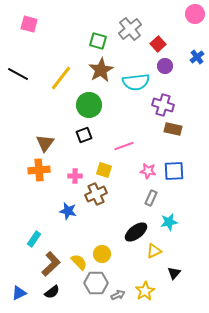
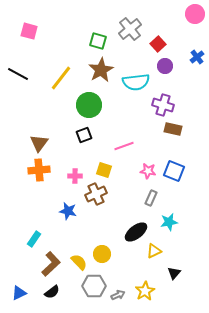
pink square: moved 7 px down
brown triangle: moved 6 px left
blue square: rotated 25 degrees clockwise
gray hexagon: moved 2 px left, 3 px down
